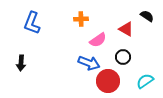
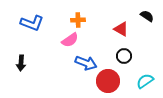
orange cross: moved 3 px left, 1 px down
blue L-shape: rotated 90 degrees counterclockwise
red triangle: moved 5 px left
pink semicircle: moved 28 px left
black circle: moved 1 px right, 1 px up
blue arrow: moved 3 px left
